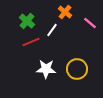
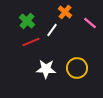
yellow circle: moved 1 px up
